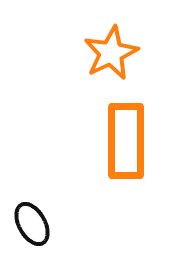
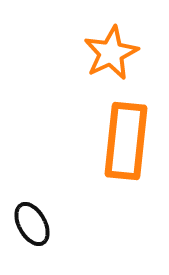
orange rectangle: rotated 6 degrees clockwise
